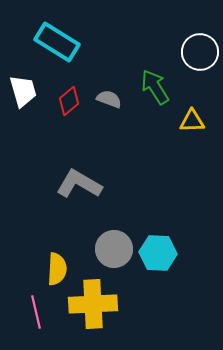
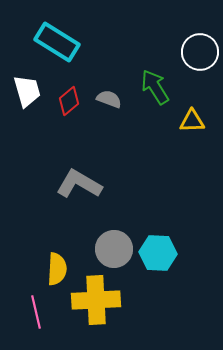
white trapezoid: moved 4 px right
yellow cross: moved 3 px right, 4 px up
